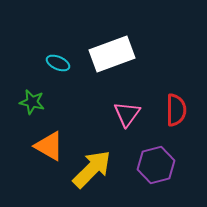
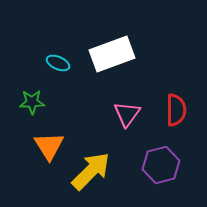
green star: rotated 15 degrees counterclockwise
orange triangle: rotated 28 degrees clockwise
purple hexagon: moved 5 px right
yellow arrow: moved 1 px left, 2 px down
